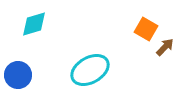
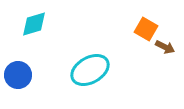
brown arrow: rotated 72 degrees clockwise
